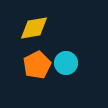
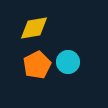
cyan circle: moved 2 px right, 1 px up
